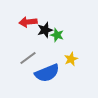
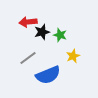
black star: moved 3 px left, 2 px down
green star: moved 3 px right
yellow star: moved 2 px right, 3 px up
blue semicircle: moved 1 px right, 2 px down
